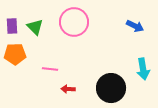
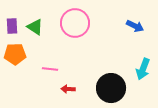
pink circle: moved 1 px right, 1 px down
green triangle: rotated 12 degrees counterclockwise
cyan arrow: rotated 30 degrees clockwise
